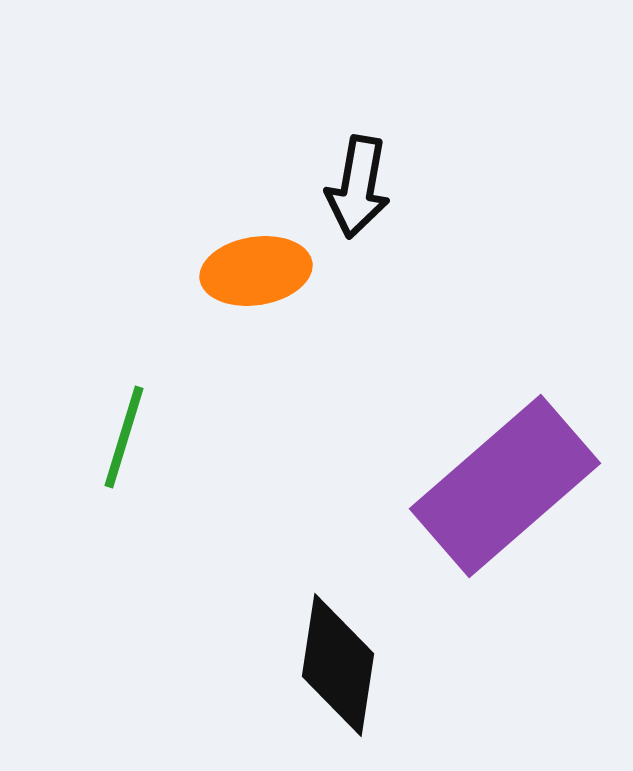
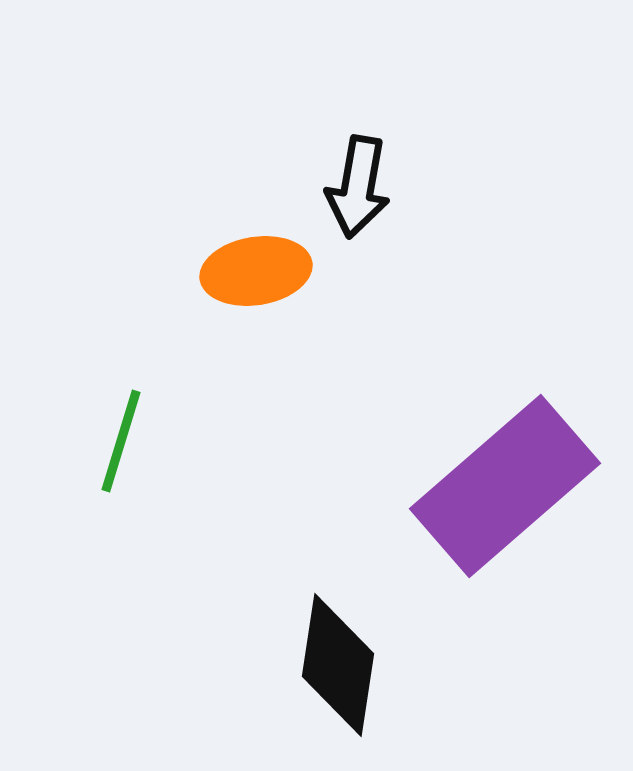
green line: moved 3 px left, 4 px down
